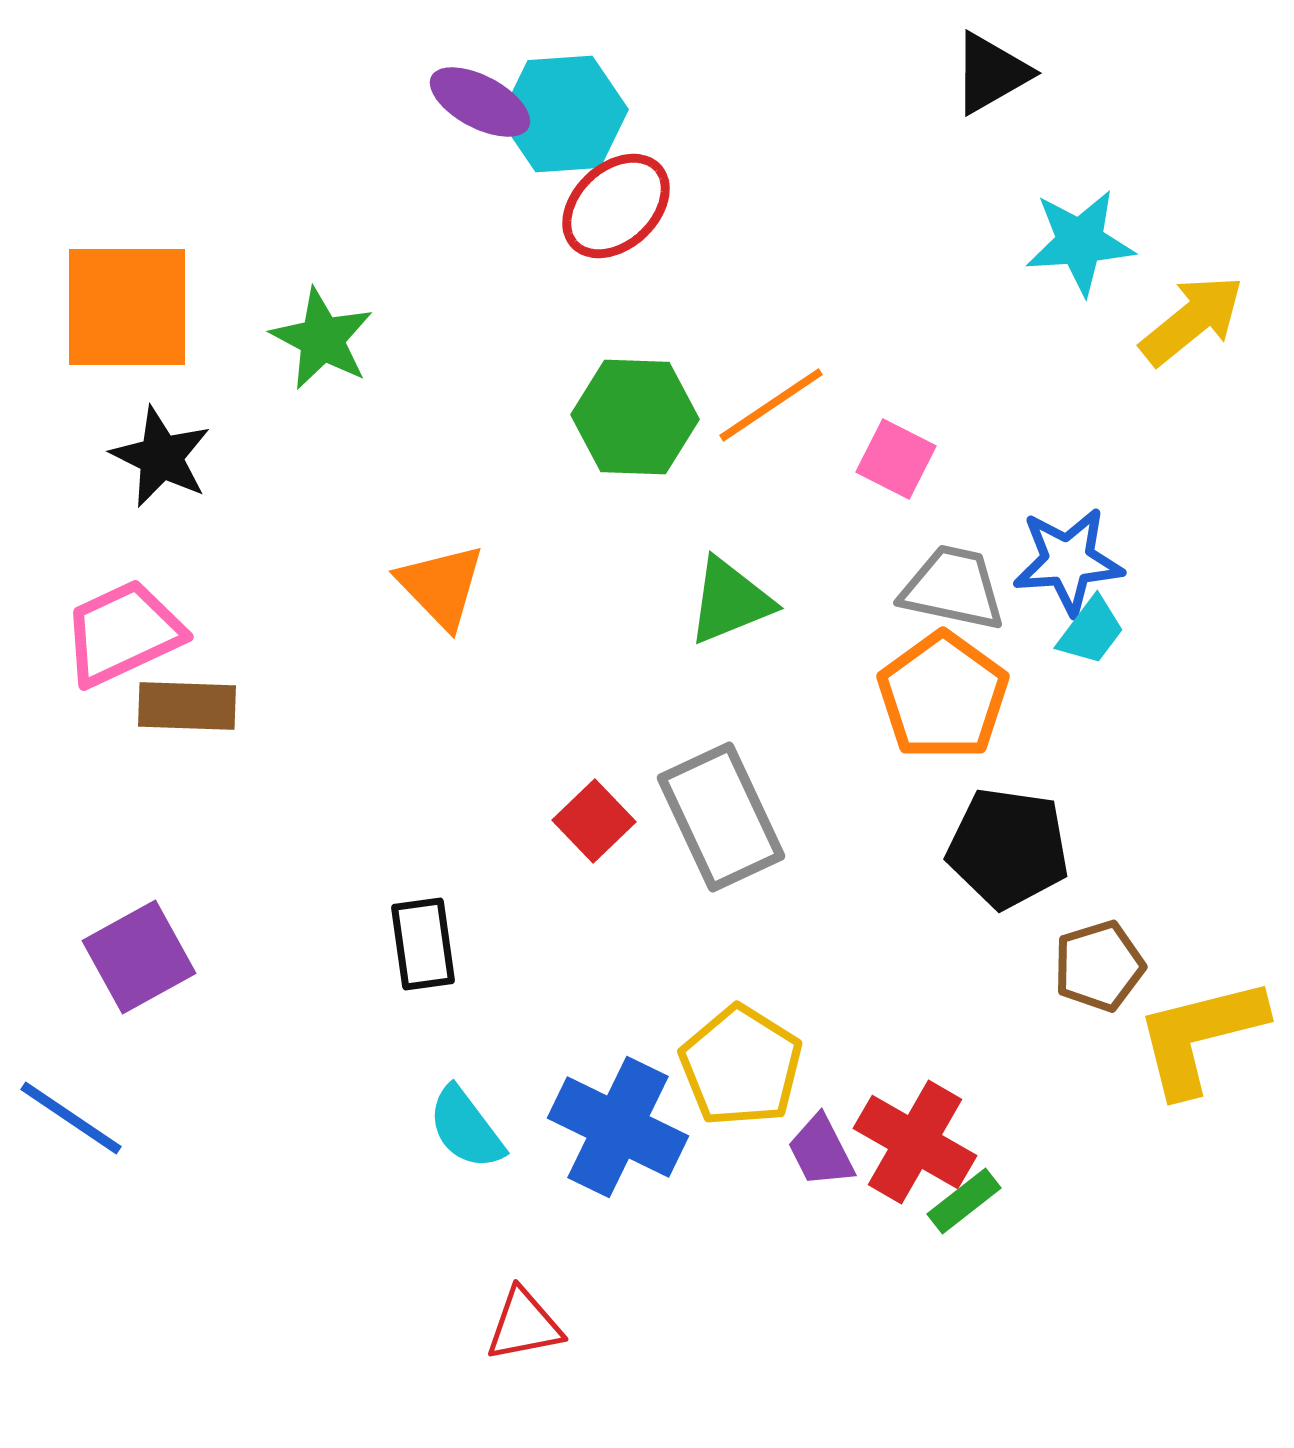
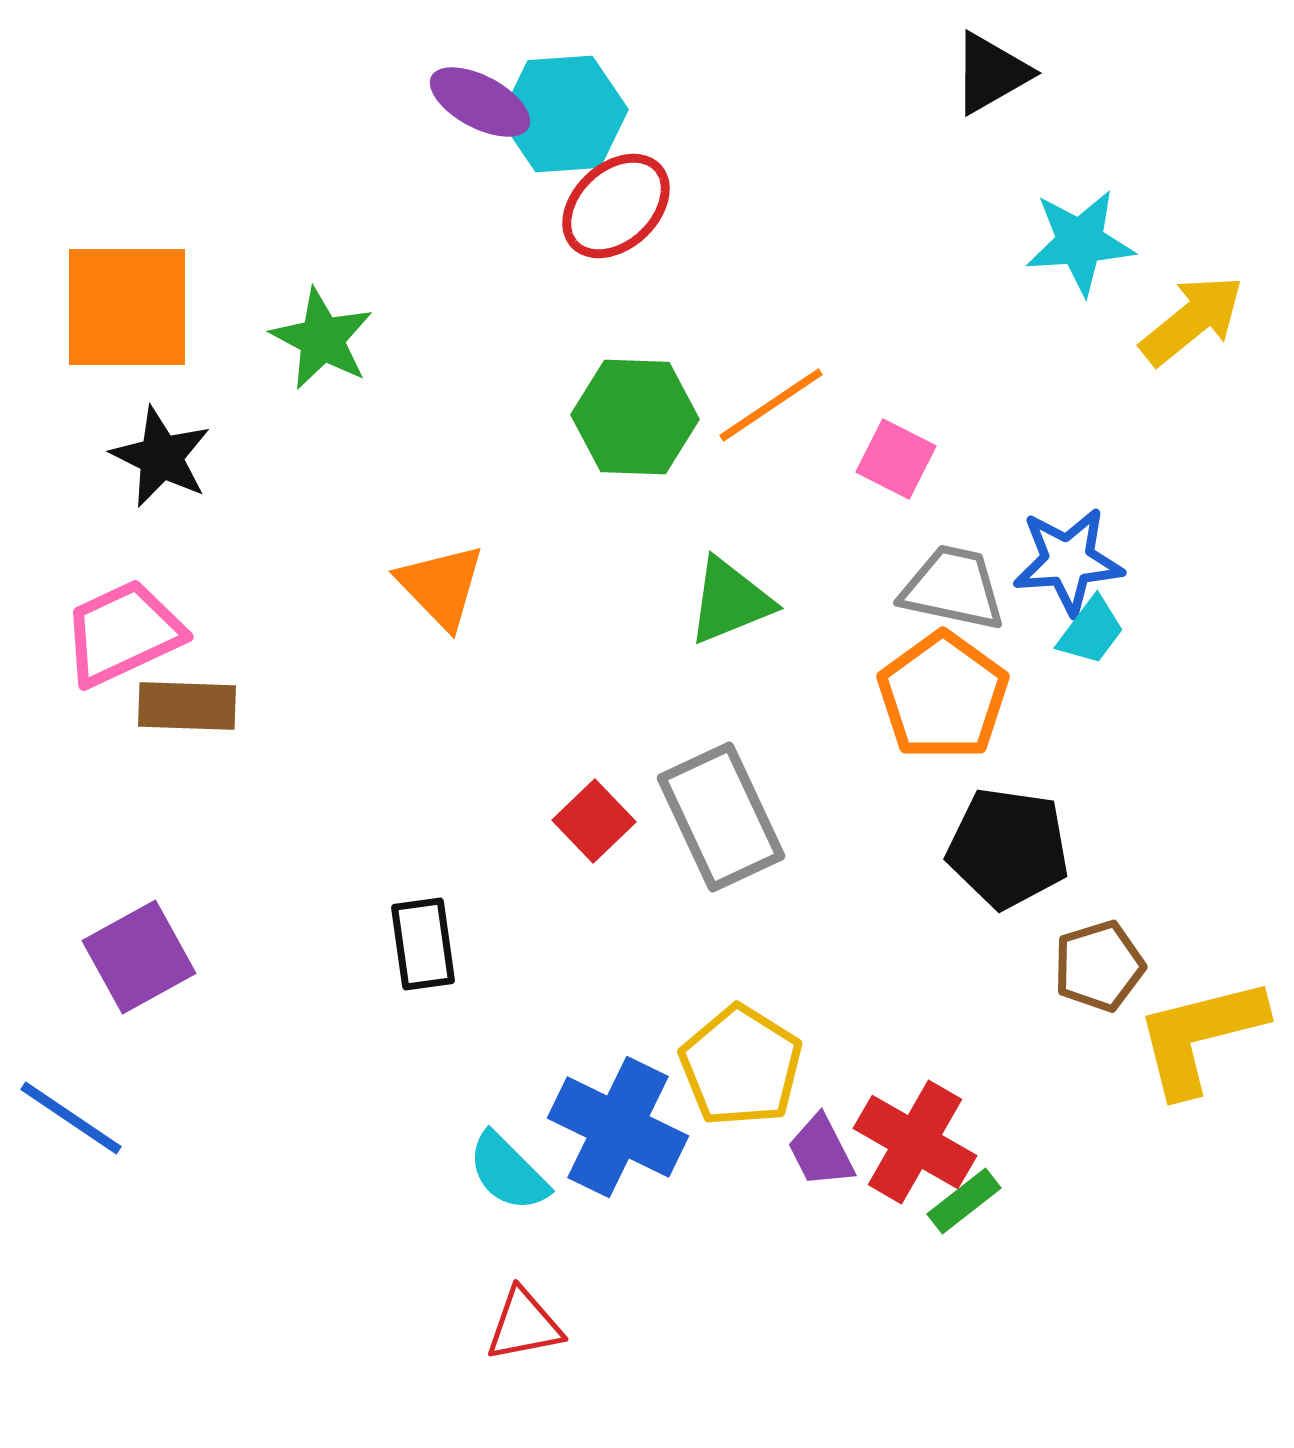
cyan semicircle: moved 42 px right, 44 px down; rotated 8 degrees counterclockwise
